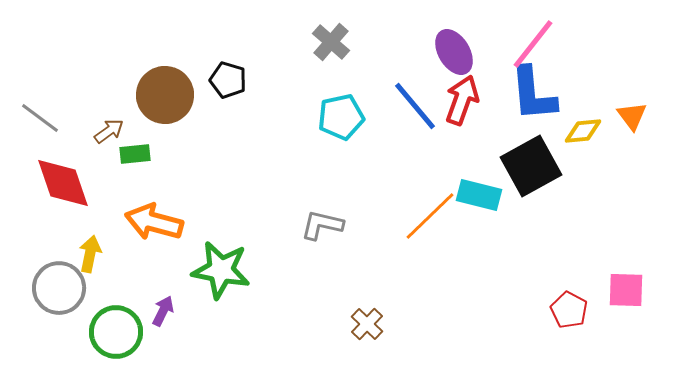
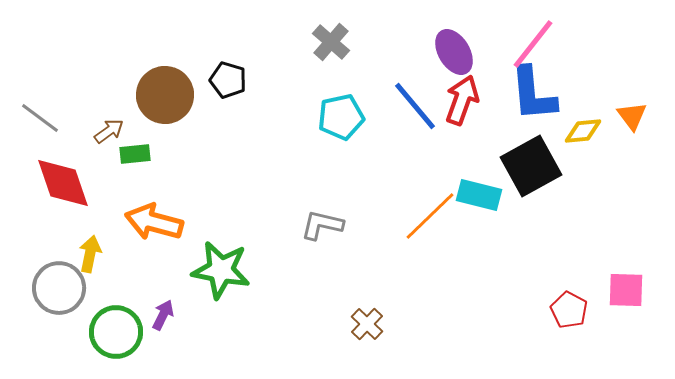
purple arrow: moved 4 px down
